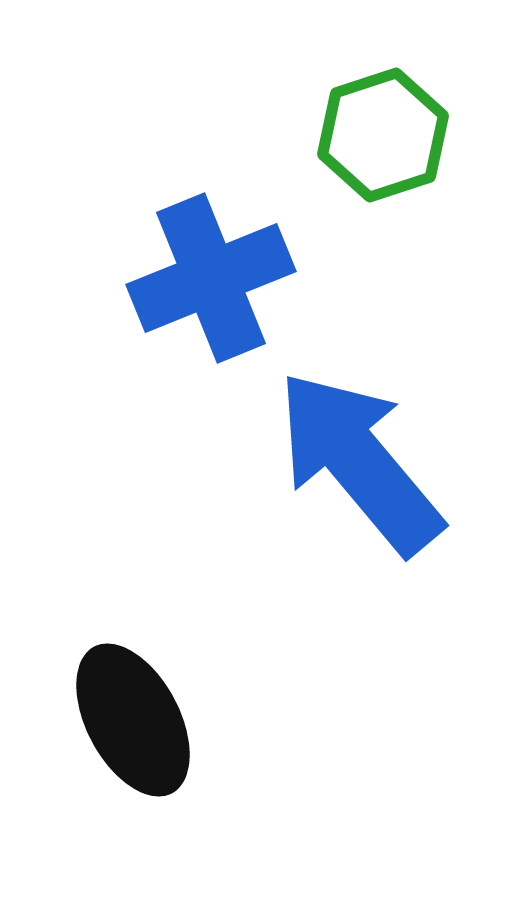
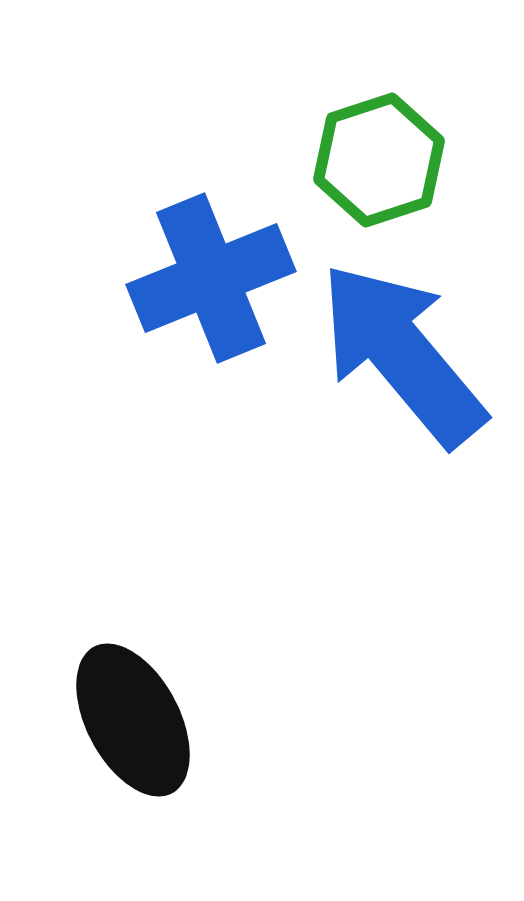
green hexagon: moved 4 px left, 25 px down
blue arrow: moved 43 px right, 108 px up
